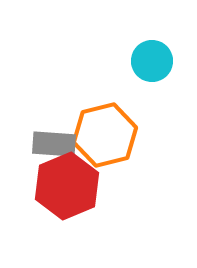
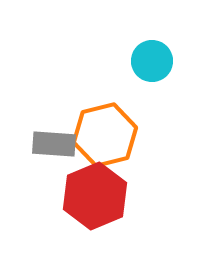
red hexagon: moved 28 px right, 10 px down
